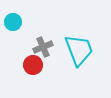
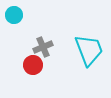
cyan circle: moved 1 px right, 7 px up
cyan trapezoid: moved 10 px right
